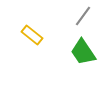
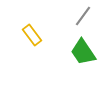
yellow rectangle: rotated 15 degrees clockwise
